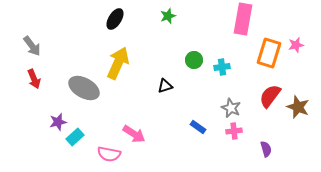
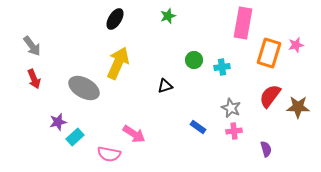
pink rectangle: moved 4 px down
brown star: rotated 20 degrees counterclockwise
